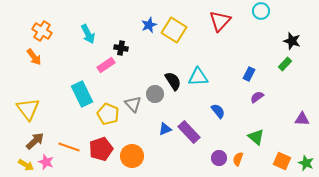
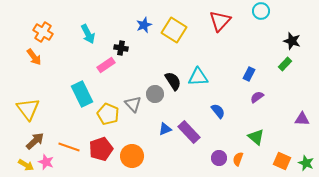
blue star: moved 5 px left
orange cross: moved 1 px right, 1 px down
